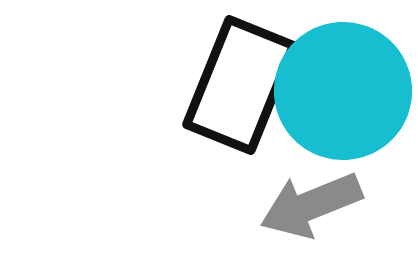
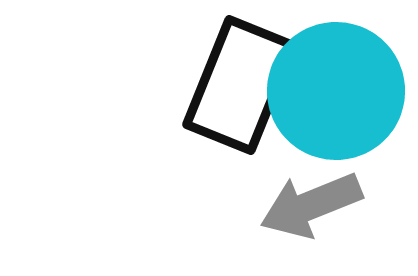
cyan circle: moved 7 px left
